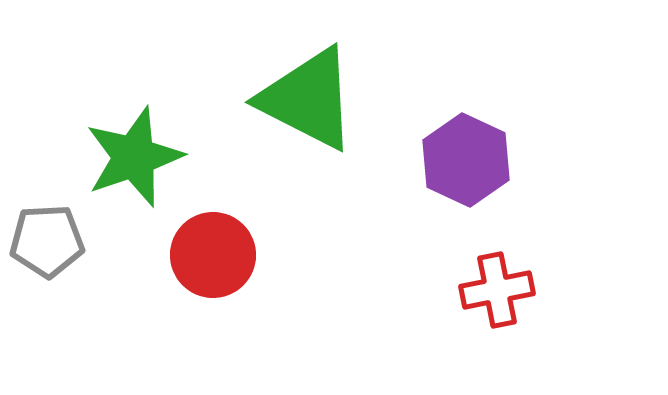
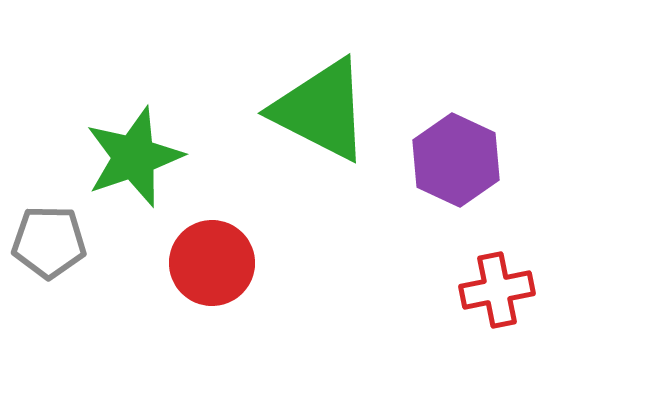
green triangle: moved 13 px right, 11 px down
purple hexagon: moved 10 px left
gray pentagon: moved 2 px right, 1 px down; rotated 4 degrees clockwise
red circle: moved 1 px left, 8 px down
